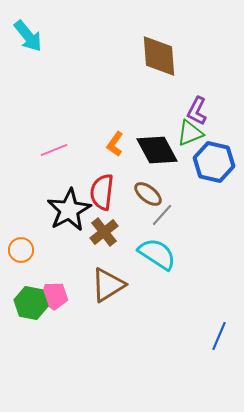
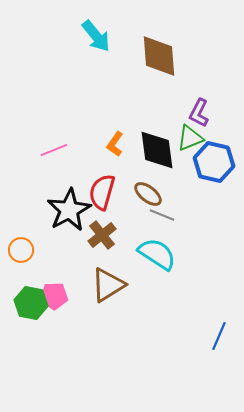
cyan arrow: moved 68 px right
purple L-shape: moved 2 px right, 2 px down
green triangle: moved 5 px down
black diamond: rotated 21 degrees clockwise
red semicircle: rotated 9 degrees clockwise
gray line: rotated 70 degrees clockwise
brown cross: moved 2 px left, 3 px down
